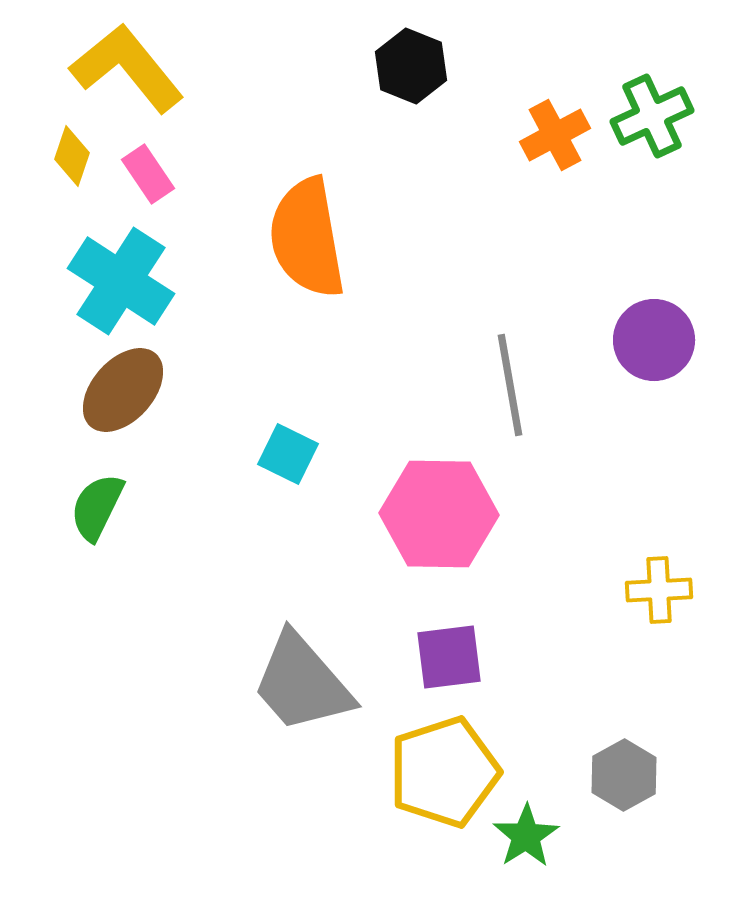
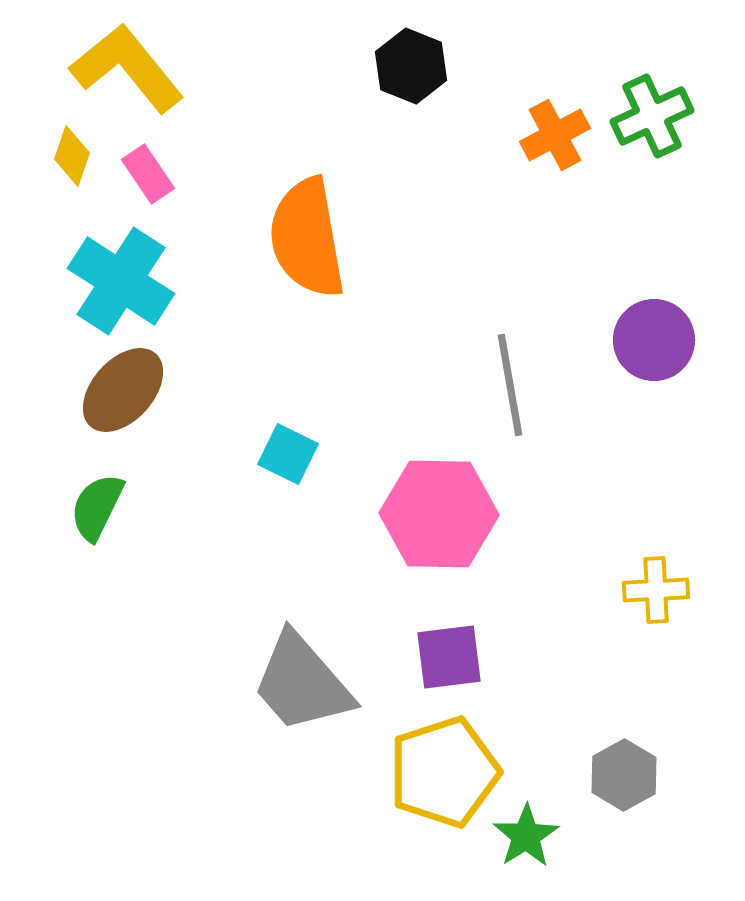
yellow cross: moved 3 px left
